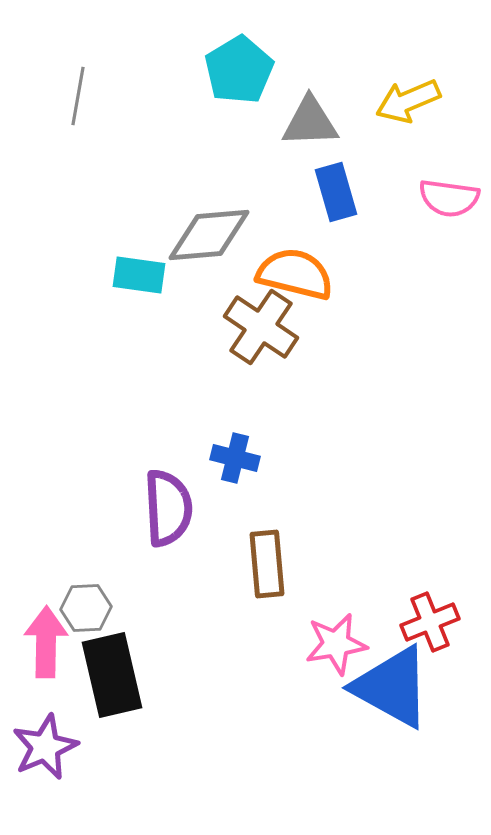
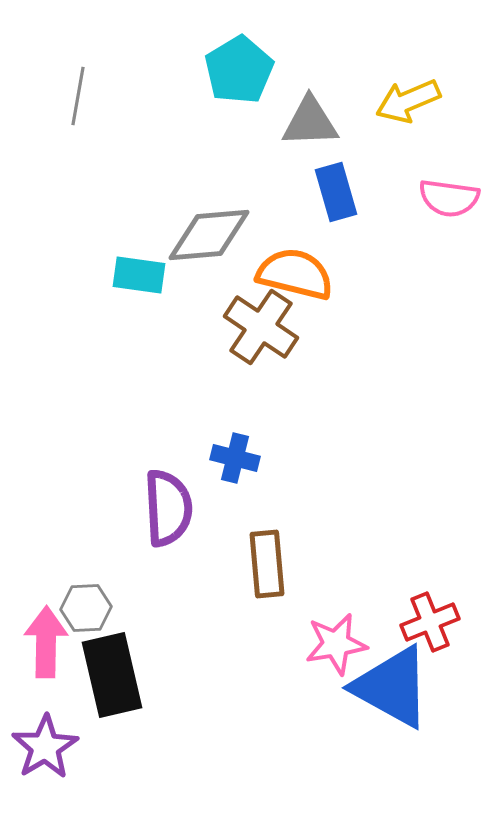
purple star: rotated 8 degrees counterclockwise
